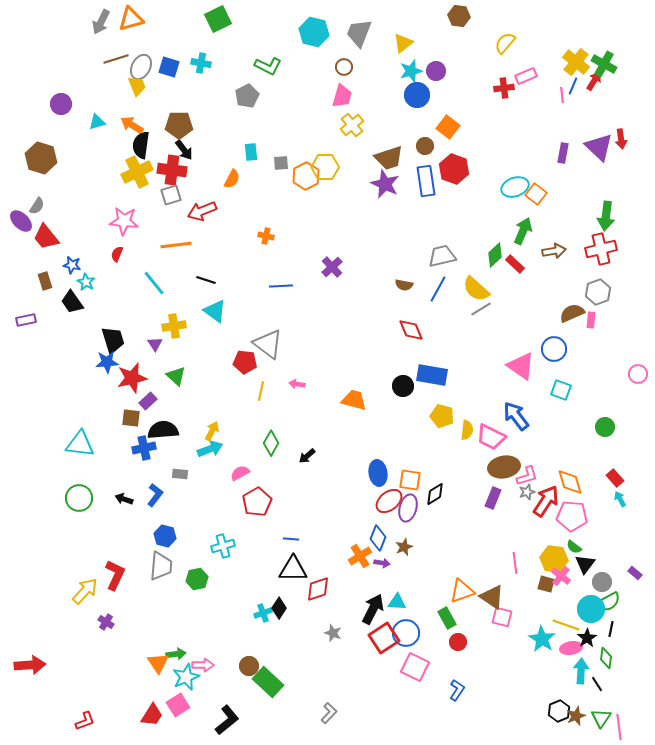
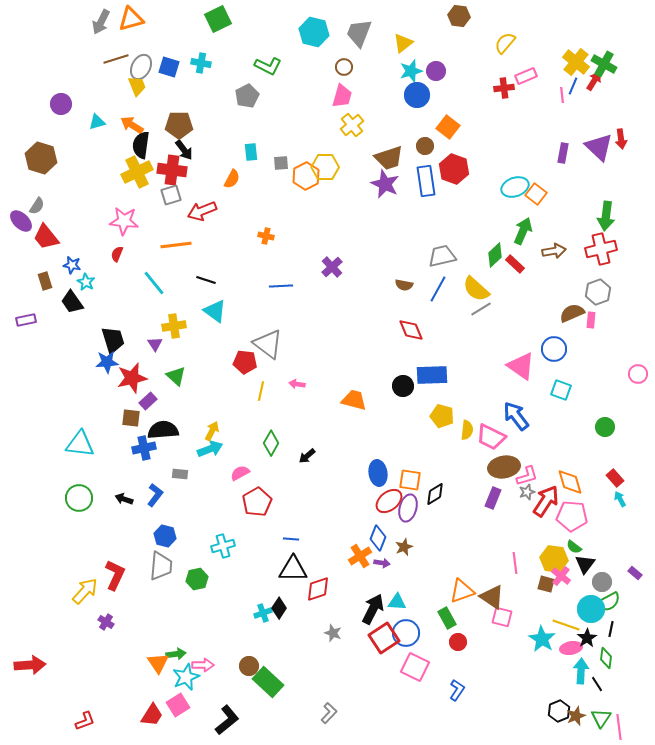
blue rectangle at (432, 375): rotated 12 degrees counterclockwise
